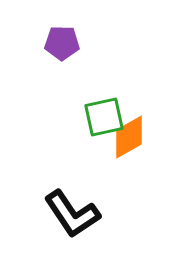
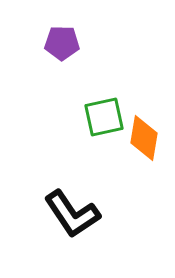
orange diamond: moved 15 px right, 1 px down; rotated 51 degrees counterclockwise
